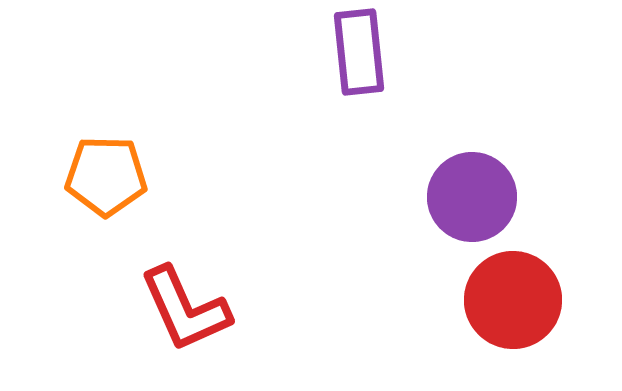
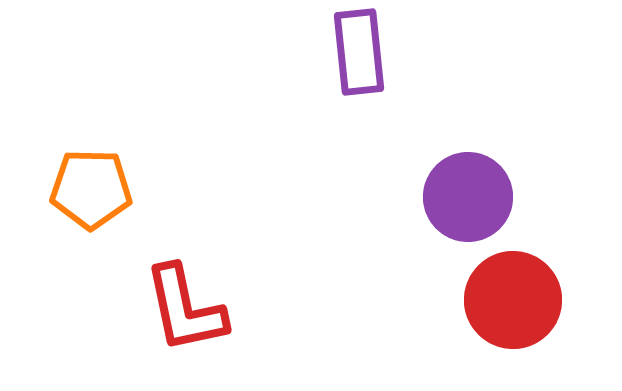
orange pentagon: moved 15 px left, 13 px down
purple circle: moved 4 px left
red L-shape: rotated 12 degrees clockwise
